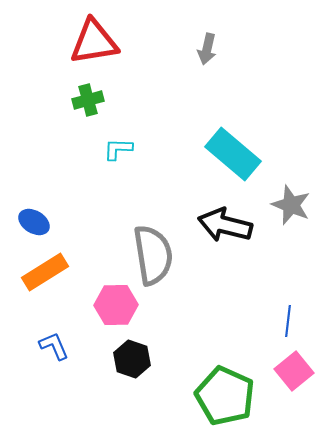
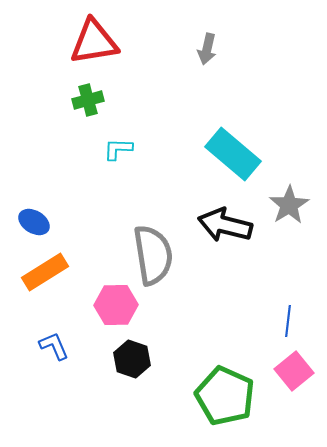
gray star: moved 2 px left; rotated 18 degrees clockwise
